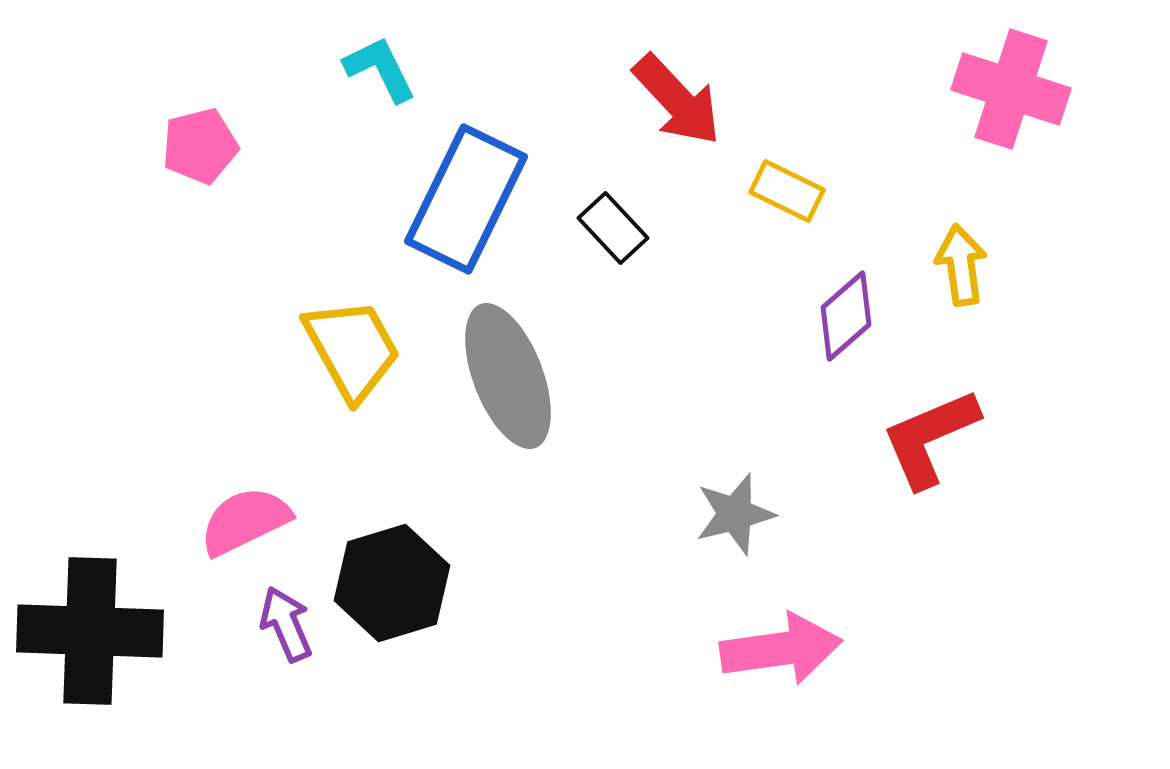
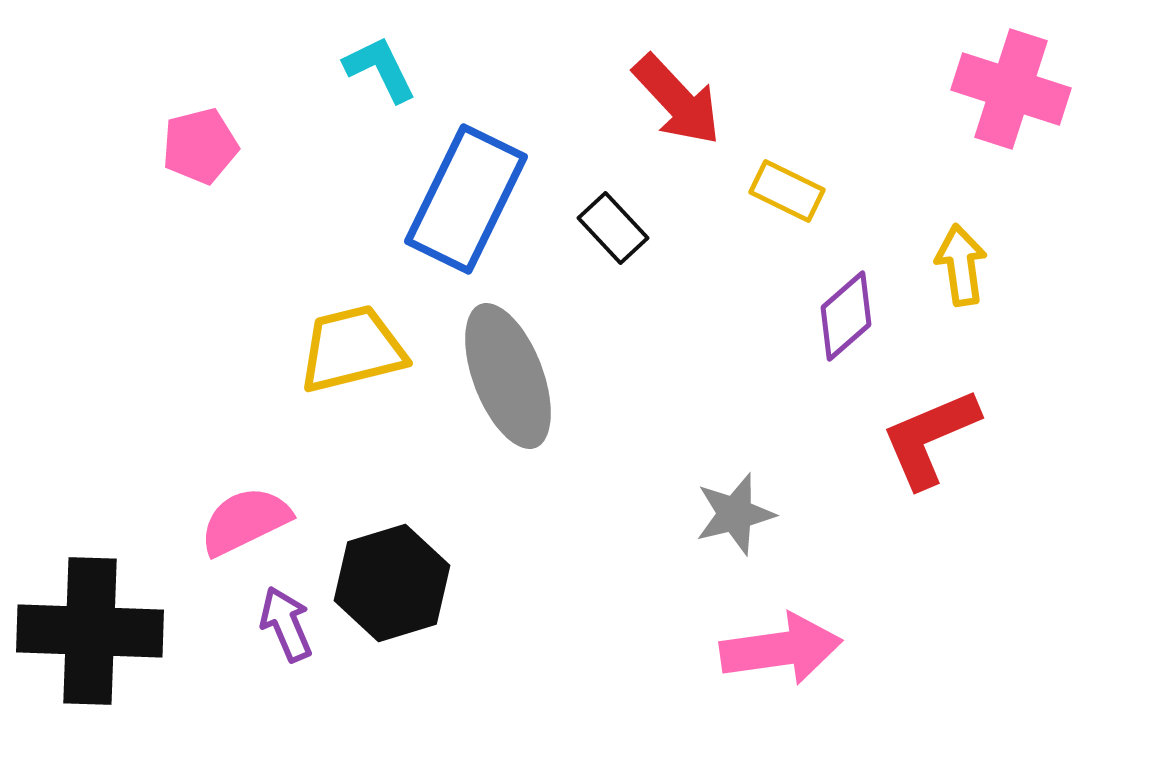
yellow trapezoid: rotated 75 degrees counterclockwise
